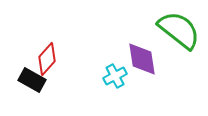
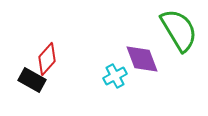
green semicircle: rotated 21 degrees clockwise
purple diamond: rotated 12 degrees counterclockwise
